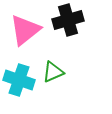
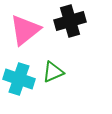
black cross: moved 2 px right, 1 px down
cyan cross: moved 1 px up
